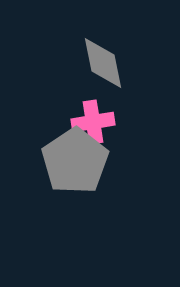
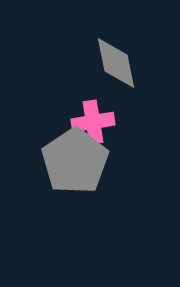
gray diamond: moved 13 px right
